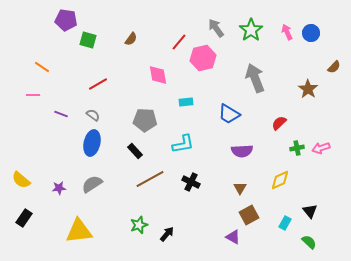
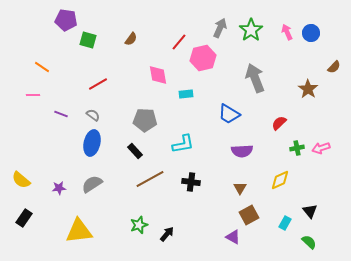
gray arrow at (216, 28): moved 4 px right; rotated 60 degrees clockwise
cyan rectangle at (186, 102): moved 8 px up
black cross at (191, 182): rotated 18 degrees counterclockwise
